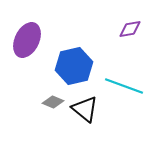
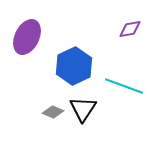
purple ellipse: moved 3 px up
blue hexagon: rotated 12 degrees counterclockwise
gray diamond: moved 10 px down
black triangle: moved 2 px left; rotated 24 degrees clockwise
